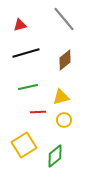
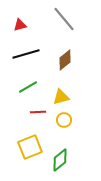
black line: moved 1 px down
green line: rotated 18 degrees counterclockwise
yellow square: moved 6 px right, 2 px down; rotated 10 degrees clockwise
green diamond: moved 5 px right, 4 px down
